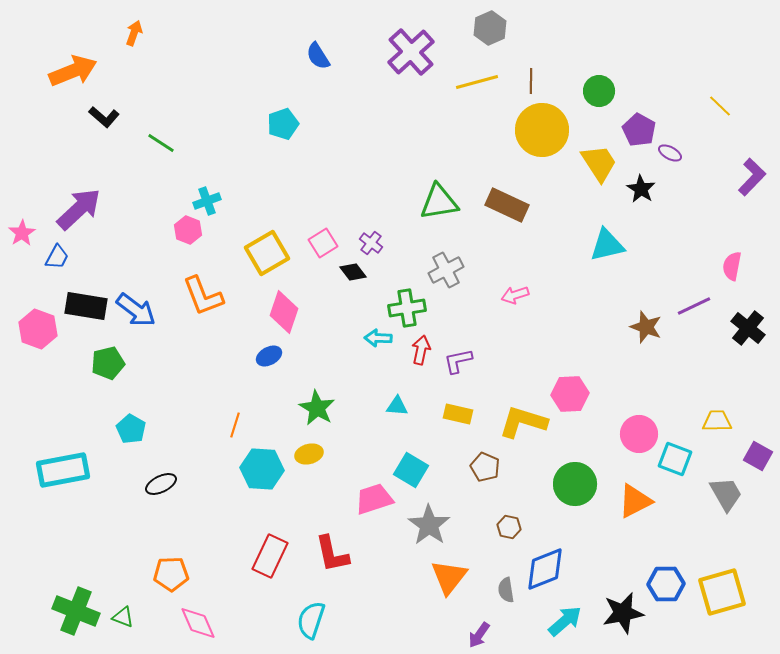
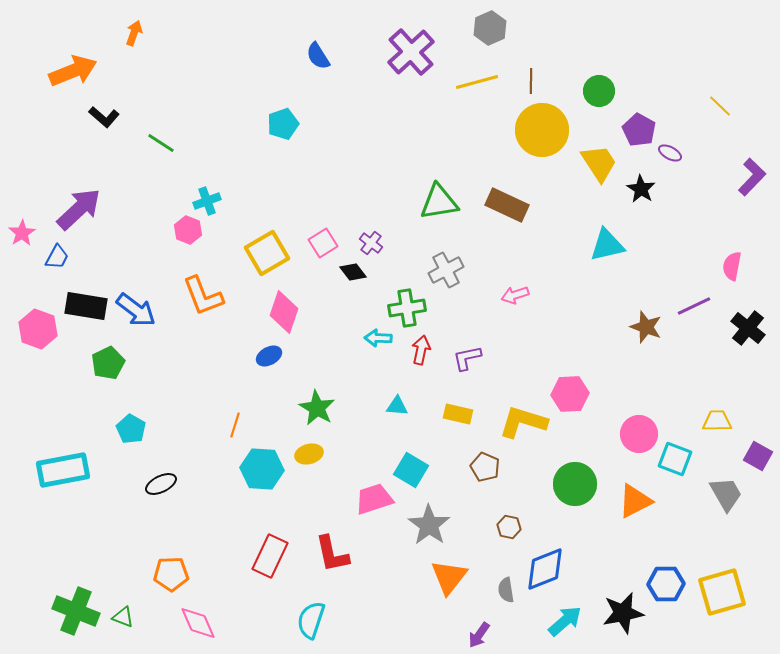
purple L-shape at (458, 361): moved 9 px right, 3 px up
green pentagon at (108, 363): rotated 12 degrees counterclockwise
